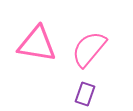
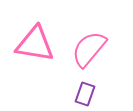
pink triangle: moved 2 px left
